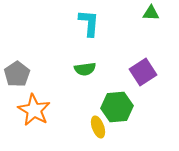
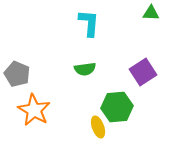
gray pentagon: rotated 15 degrees counterclockwise
